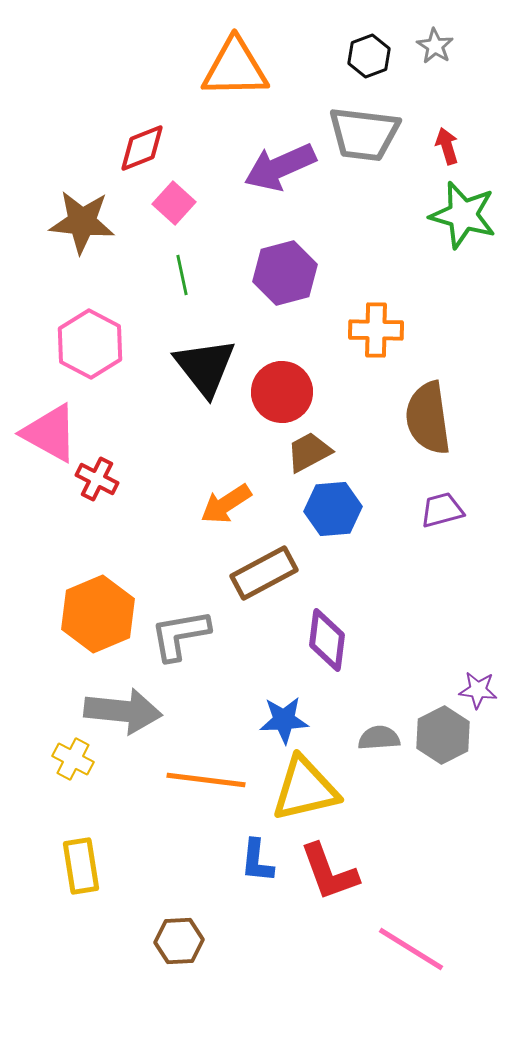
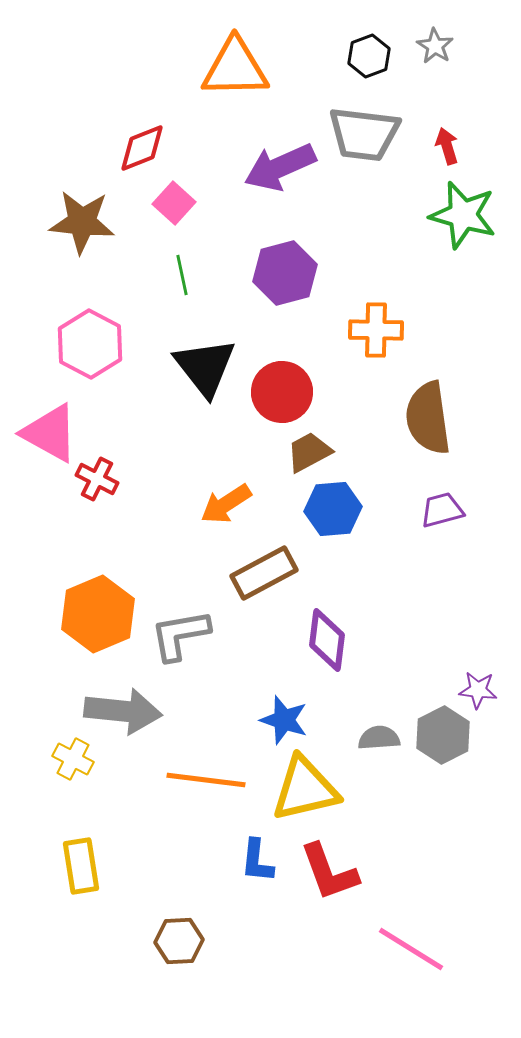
blue star: rotated 21 degrees clockwise
